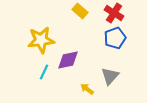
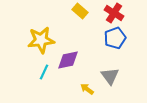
gray triangle: rotated 18 degrees counterclockwise
